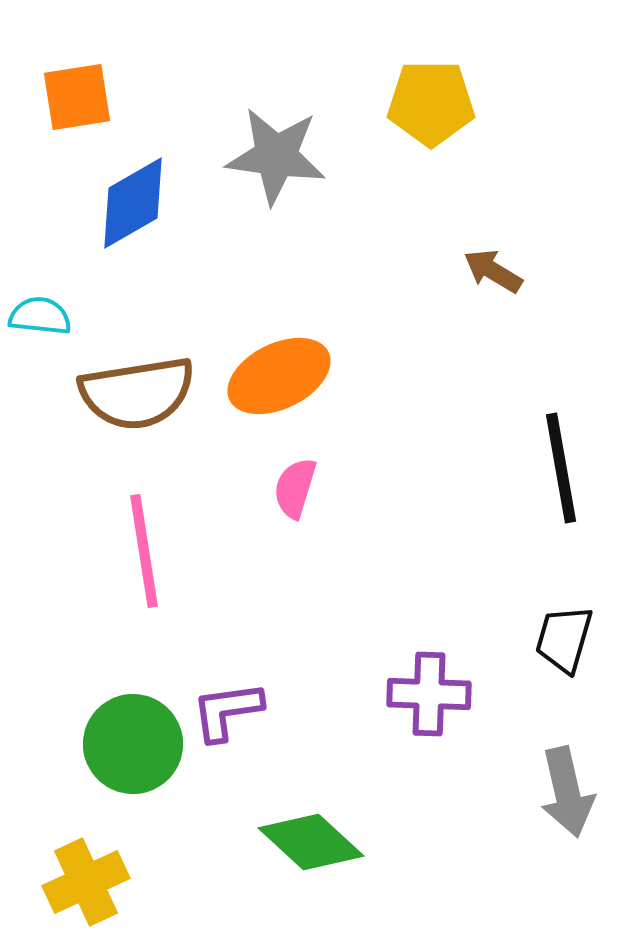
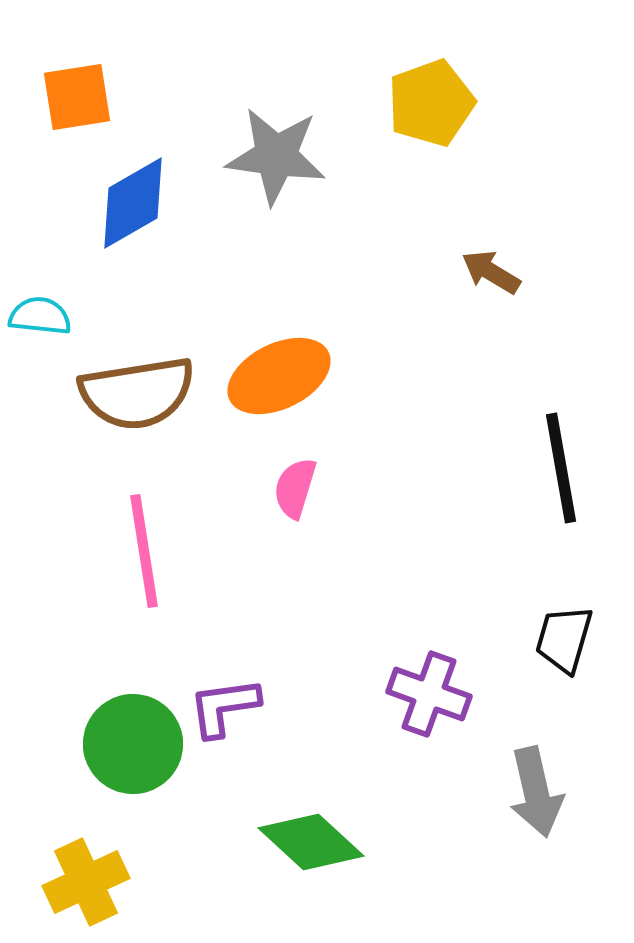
yellow pentagon: rotated 20 degrees counterclockwise
brown arrow: moved 2 px left, 1 px down
purple cross: rotated 18 degrees clockwise
purple L-shape: moved 3 px left, 4 px up
gray arrow: moved 31 px left
